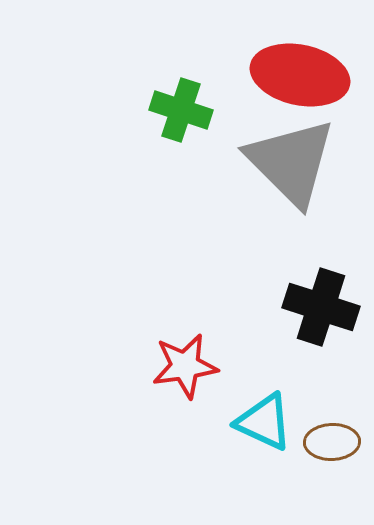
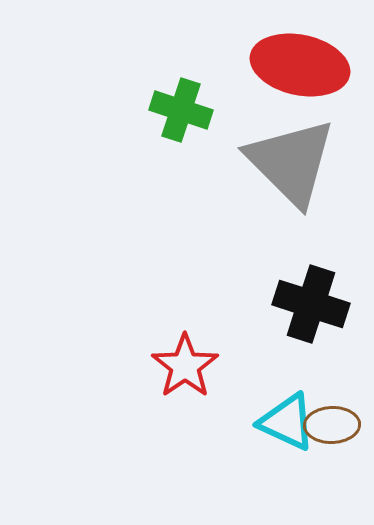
red ellipse: moved 10 px up
black cross: moved 10 px left, 3 px up
red star: rotated 26 degrees counterclockwise
cyan triangle: moved 23 px right
brown ellipse: moved 17 px up
